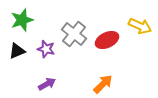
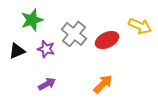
green star: moved 10 px right
